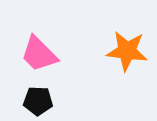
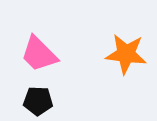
orange star: moved 1 px left, 3 px down
